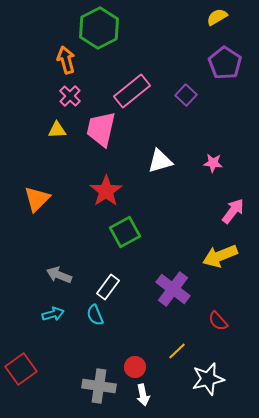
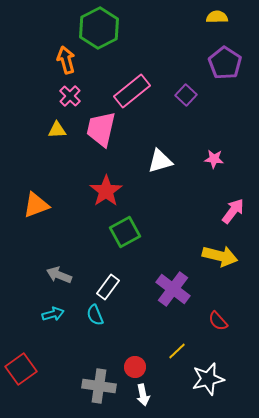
yellow semicircle: rotated 30 degrees clockwise
pink star: moved 1 px right, 4 px up
orange triangle: moved 1 px left, 6 px down; rotated 24 degrees clockwise
yellow arrow: rotated 144 degrees counterclockwise
